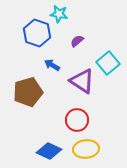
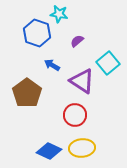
brown pentagon: moved 1 px left, 1 px down; rotated 20 degrees counterclockwise
red circle: moved 2 px left, 5 px up
yellow ellipse: moved 4 px left, 1 px up
